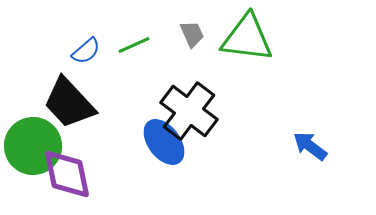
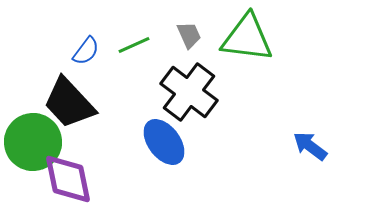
gray trapezoid: moved 3 px left, 1 px down
blue semicircle: rotated 12 degrees counterclockwise
black cross: moved 19 px up
green circle: moved 4 px up
purple diamond: moved 1 px right, 5 px down
